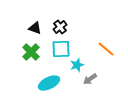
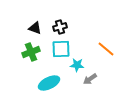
black cross: rotated 24 degrees clockwise
green cross: rotated 24 degrees clockwise
cyan star: rotated 24 degrees clockwise
